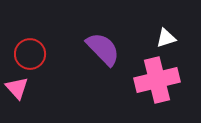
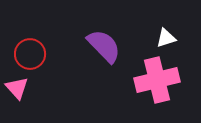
purple semicircle: moved 1 px right, 3 px up
